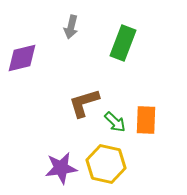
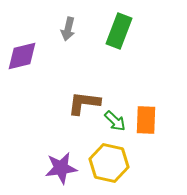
gray arrow: moved 3 px left, 2 px down
green rectangle: moved 4 px left, 12 px up
purple diamond: moved 2 px up
brown L-shape: rotated 24 degrees clockwise
green arrow: moved 1 px up
yellow hexagon: moved 3 px right, 1 px up
